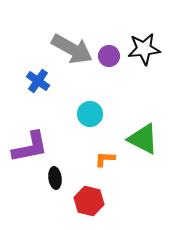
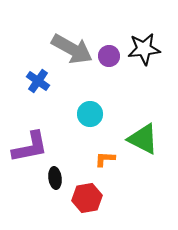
red hexagon: moved 2 px left, 3 px up; rotated 24 degrees counterclockwise
